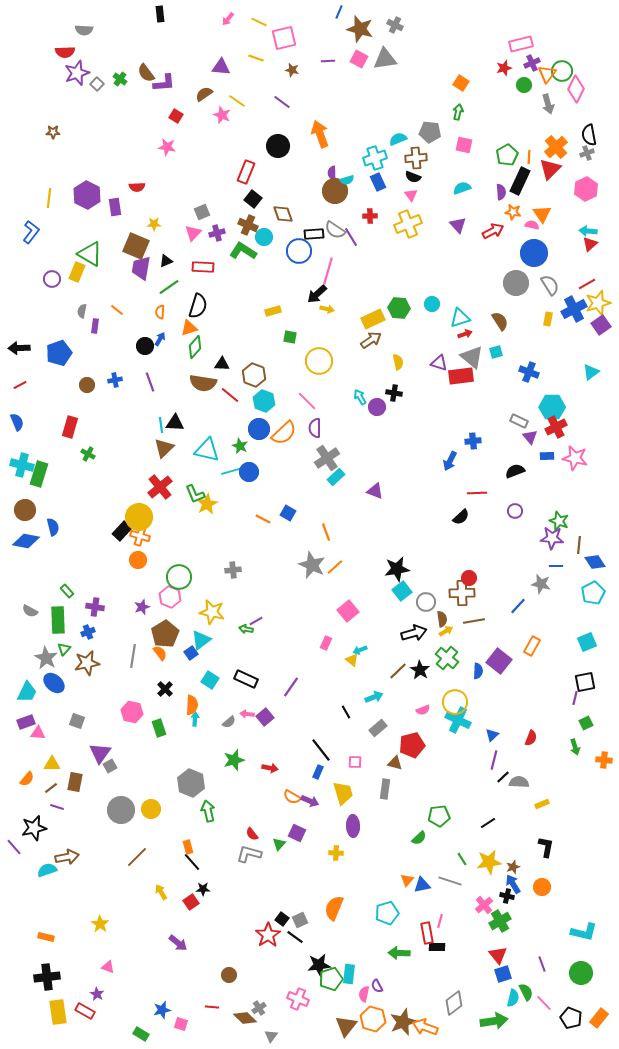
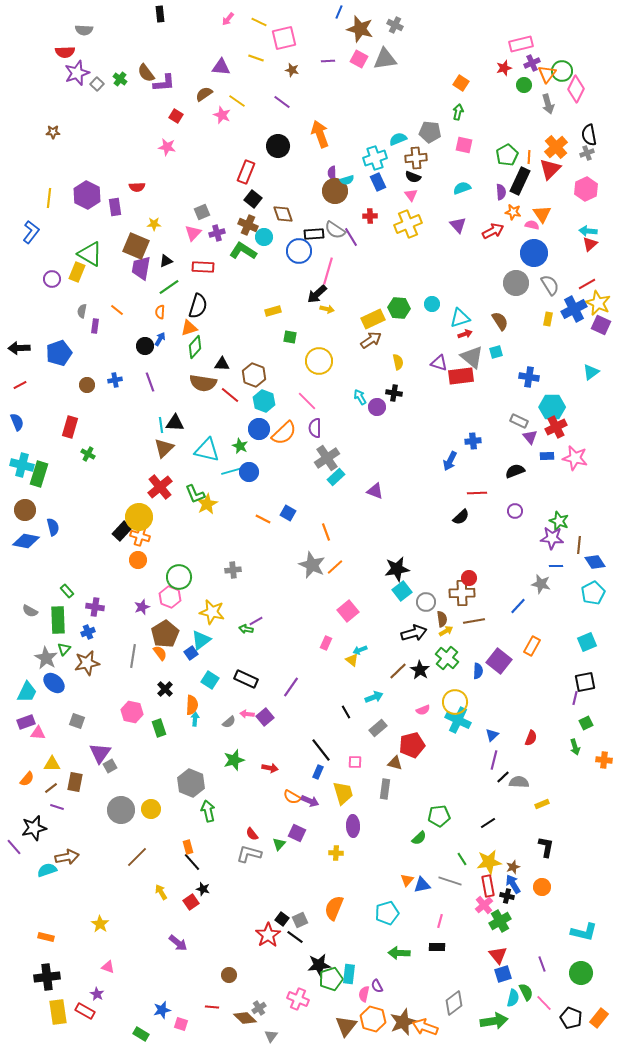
yellow star at (598, 303): rotated 30 degrees counterclockwise
purple square at (601, 325): rotated 30 degrees counterclockwise
blue cross at (529, 372): moved 5 px down; rotated 12 degrees counterclockwise
black star at (203, 889): rotated 16 degrees clockwise
red rectangle at (427, 933): moved 61 px right, 47 px up
